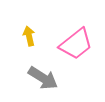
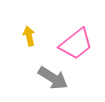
gray arrow: moved 10 px right
